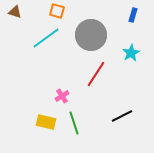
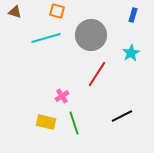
cyan line: rotated 20 degrees clockwise
red line: moved 1 px right
